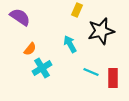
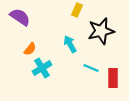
cyan line: moved 4 px up
